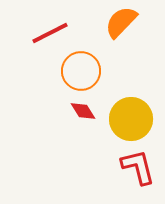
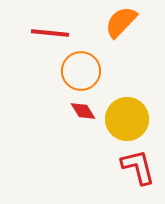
red line: rotated 33 degrees clockwise
yellow circle: moved 4 px left
